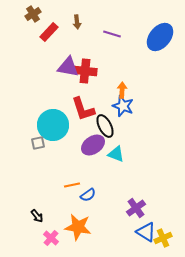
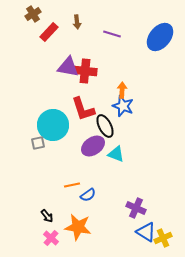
purple ellipse: moved 1 px down
purple cross: rotated 30 degrees counterclockwise
black arrow: moved 10 px right
